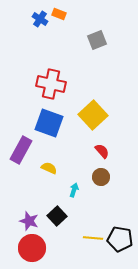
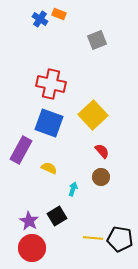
cyan arrow: moved 1 px left, 1 px up
black square: rotated 12 degrees clockwise
purple star: rotated 12 degrees clockwise
